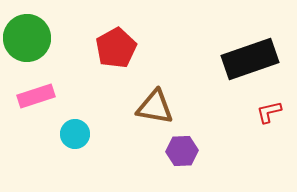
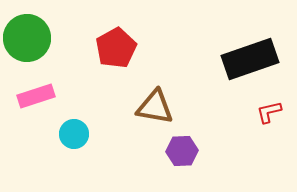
cyan circle: moved 1 px left
